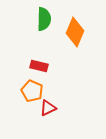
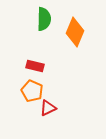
red rectangle: moved 4 px left
